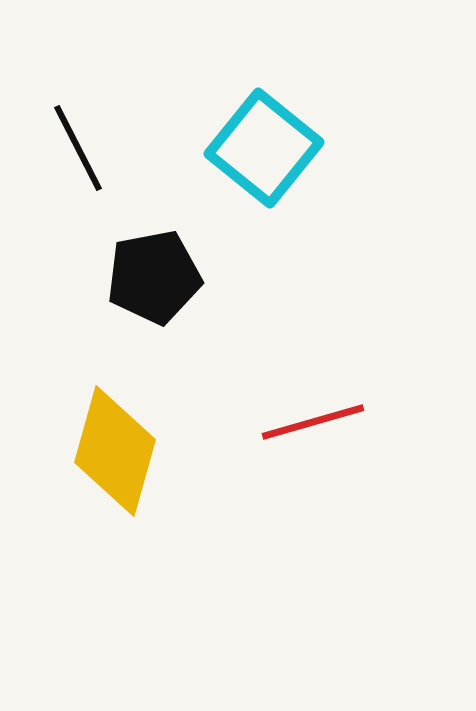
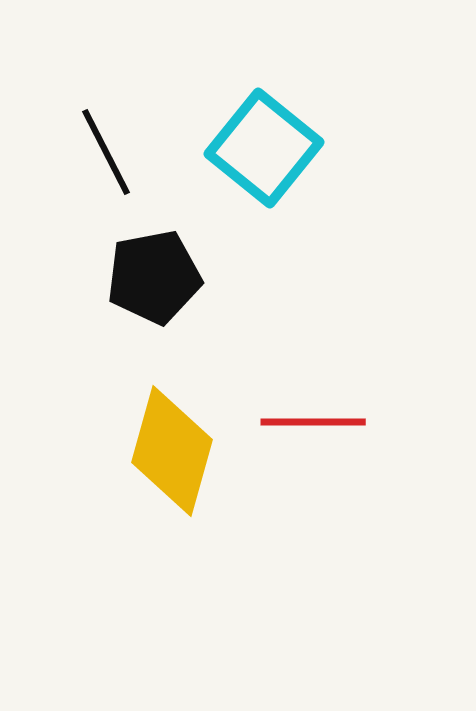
black line: moved 28 px right, 4 px down
red line: rotated 16 degrees clockwise
yellow diamond: moved 57 px right
